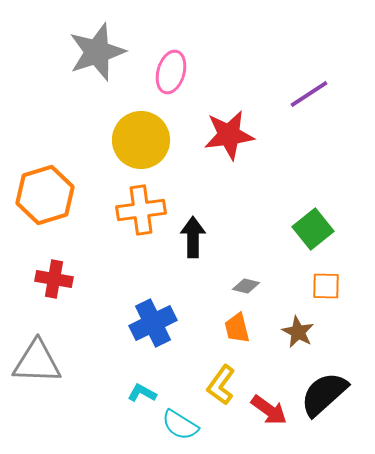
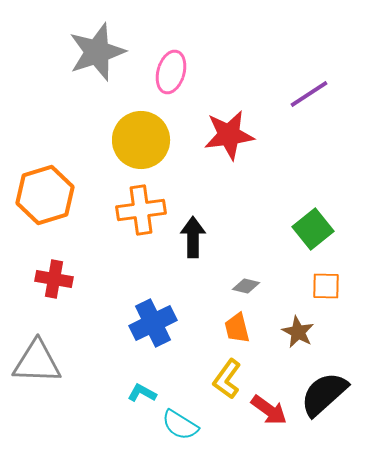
yellow L-shape: moved 6 px right, 6 px up
